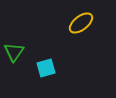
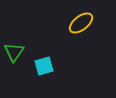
cyan square: moved 2 px left, 2 px up
